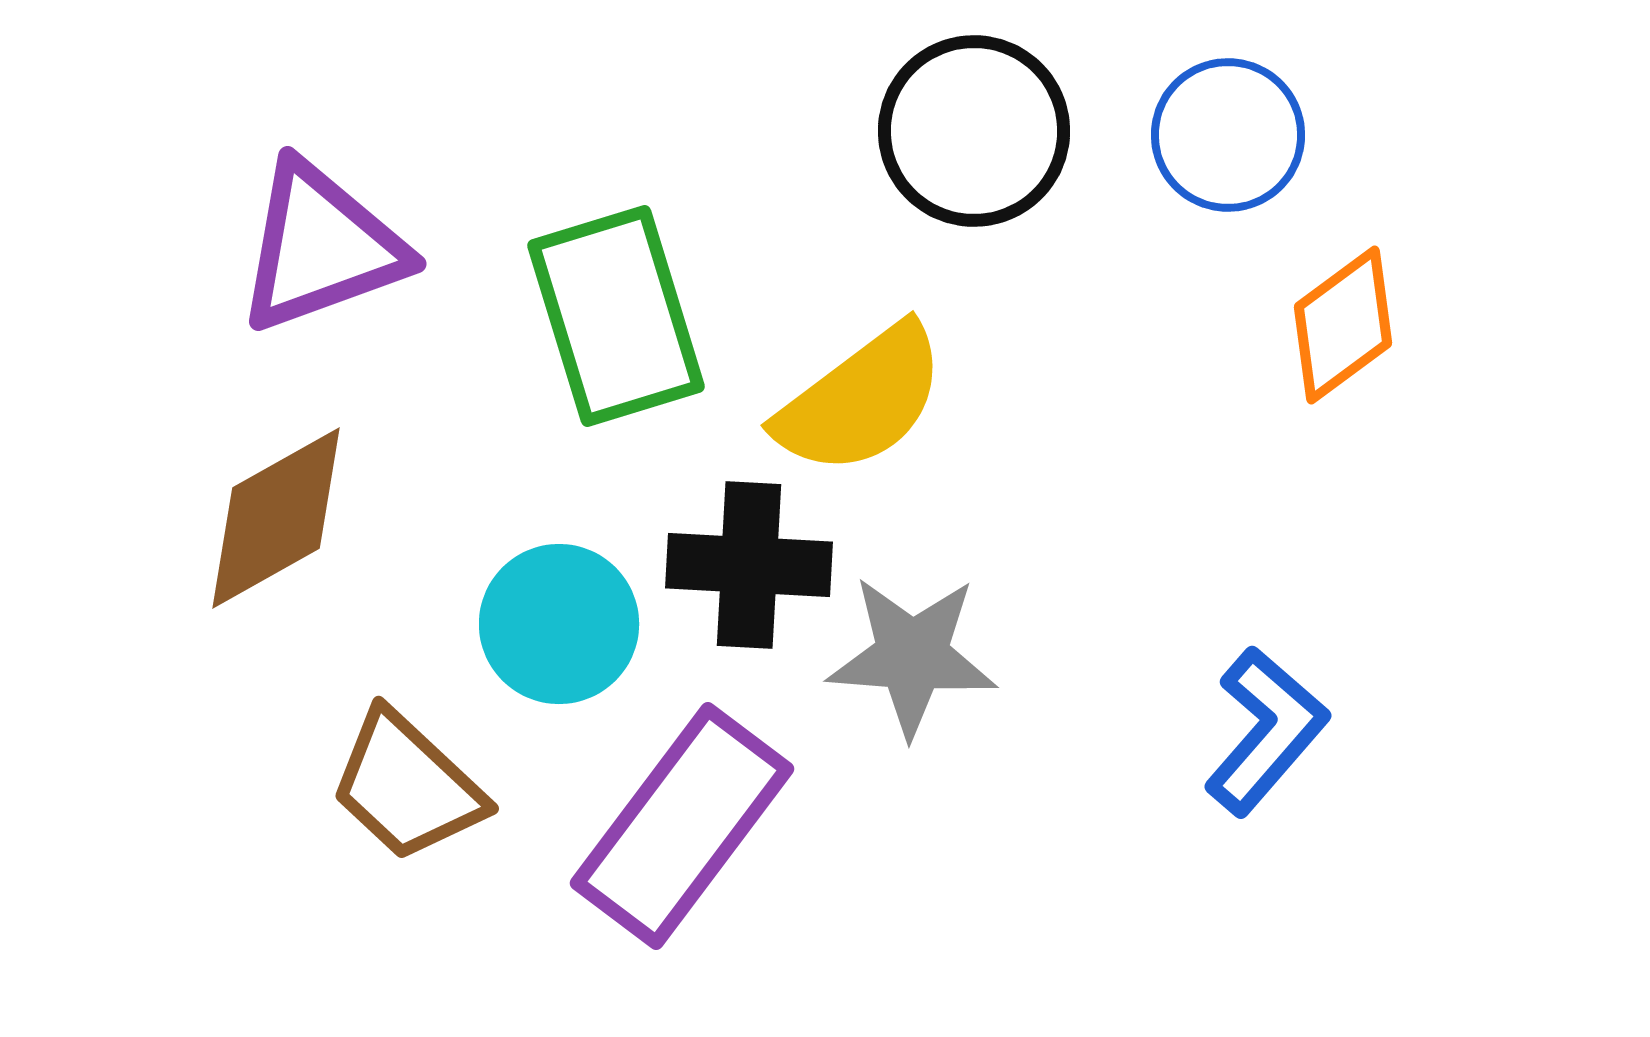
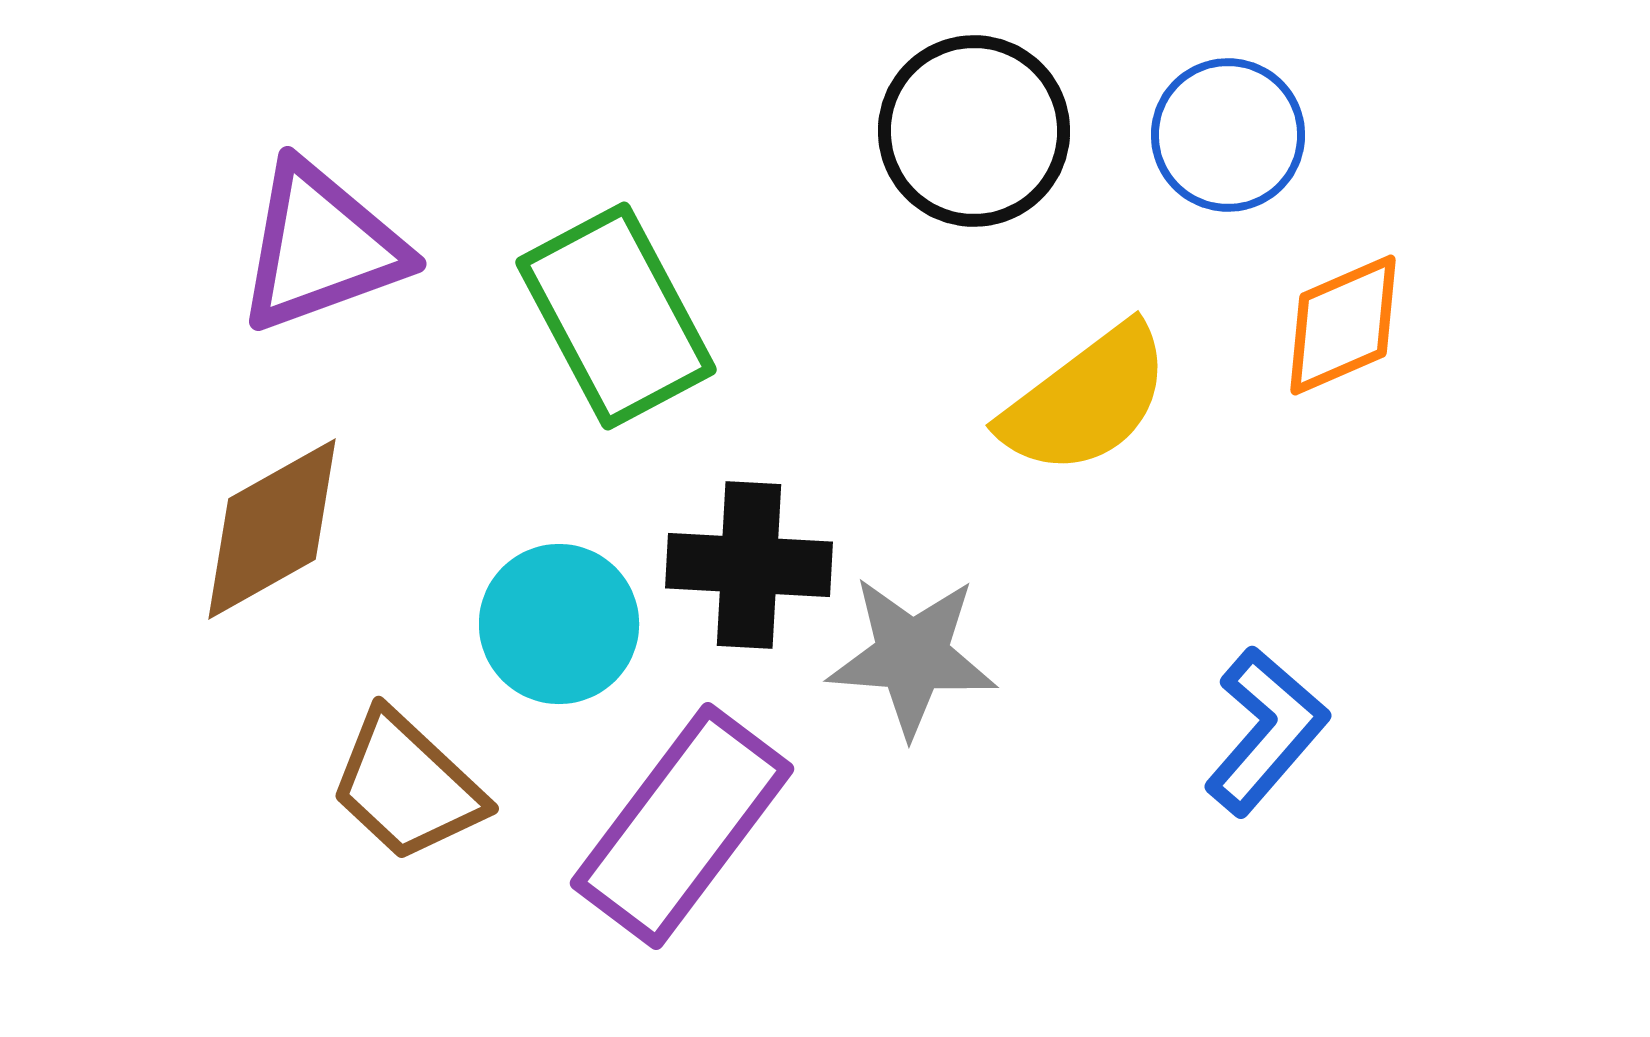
green rectangle: rotated 11 degrees counterclockwise
orange diamond: rotated 13 degrees clockwise
yellow semicircle: moved 225 px right
brown diamond: moved 4 px left, 11 px down
